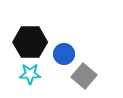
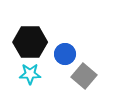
blue circle: moved 1 px right
